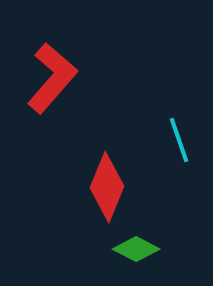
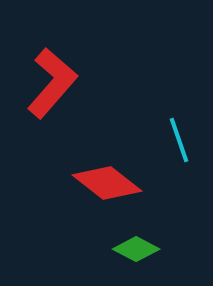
red L-shape: moved 5 px down
red diamond: moved 4 px up; rotated 74 degrees counterclockwise
